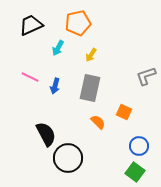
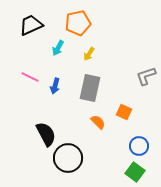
yellow arrow: moved 2 px left, 1 px up
